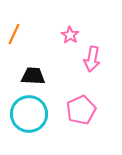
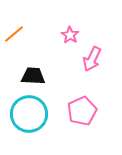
orange line: rotated 25 degrees clockwise
pink arrow: rotated 15 degrees clockwise
pink pentagon: moved 1 px right, 1 px down
